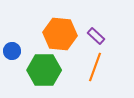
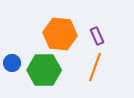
purple rectangle: moved 1 px right; rotated 24 degrees clockwise
blue circle: moved 12 px down
